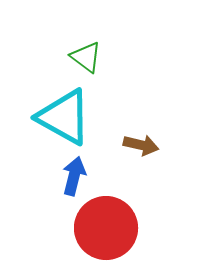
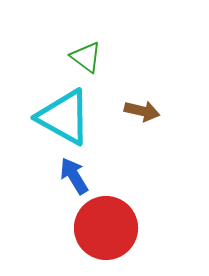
brown arrow: moved 1 px right, 34 px up
blue arrow: rotated 45 degrees counterclockwise
